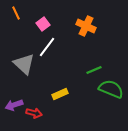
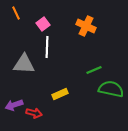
white line: rotated 35 degrees counterclockwise
gray triangle: rotated 40 degrees counterclockwise
green semicircle: rotated 10 degrees counterclockwise
